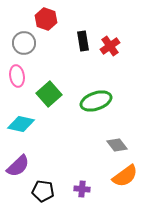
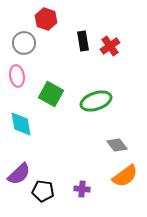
green square: moved 2 px right; rotated 20 degrees counterclockwise
cyan diamond: rotated 68 degrees clockwise
purple semicircle: moved 1 px right, 8 px down
